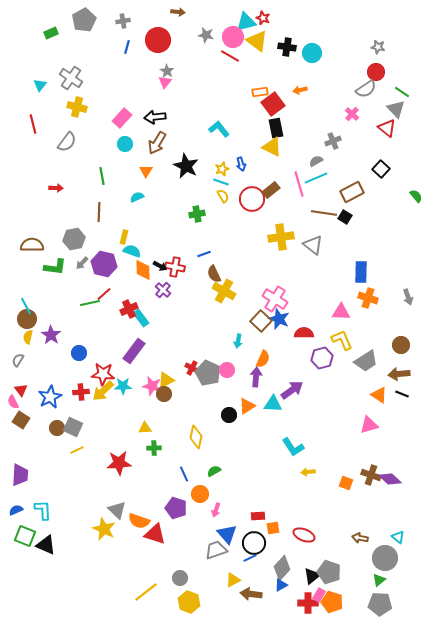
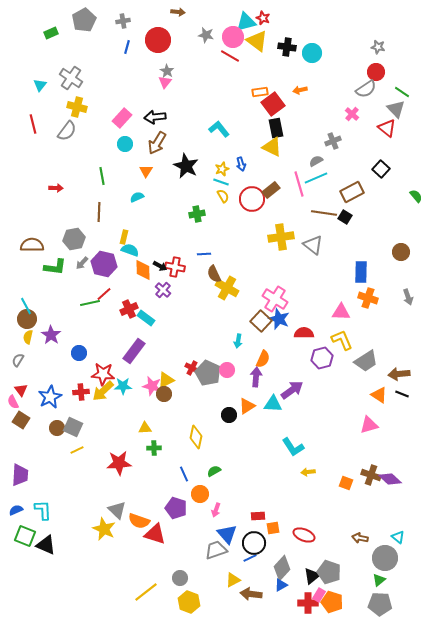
gray semicircle at (67, 142): moved 11 px up
cyan semicircle at (132, 251): moved 2 px left, 1 px up
blue line at (204, 254): rotated 16 degrees clockwise
yellow cross at (224, 291): moved 3 px right, 3 px up
cyan rectangle at (141, 318): moved 5 px right; rotated 18 degrees counterclockwise
brown circle at (401, 345): moved 93 px up
